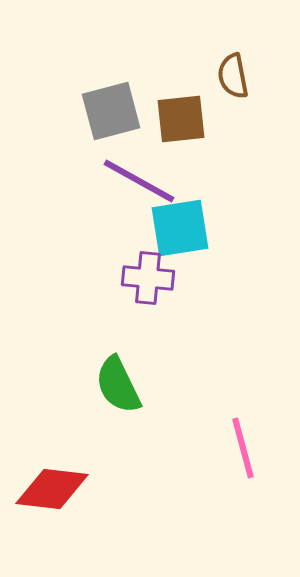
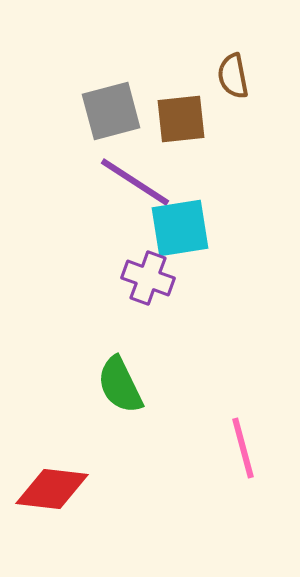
purple line: moved 4 px left, 1 px down; rotated 4 degrees clockwise
purple cross: rotated 15 degrees clockwise
green semicircle: moved 2 px right
